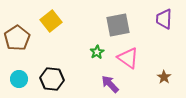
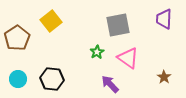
cyan circle: moved 1 px left
